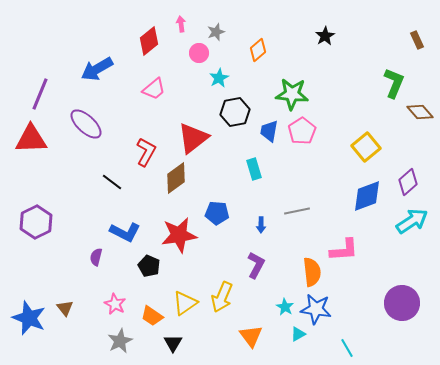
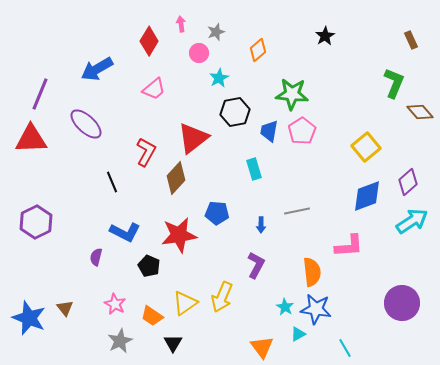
brown rectangle at (417, 40): moved 6 px left
red diamond at (149, 41): rotated 20 degrees counterclockwise
brown diamond at (176, 178): rotated 12 degrees counterclockwise
black line at (112, 182): rotated 30 degrees clockwise
pink L-shape at (344, 250): moved 5 px right, 4 px up
orange triangle at (251, 336): moved 11 px right, 11 px down
cyan line at (347, 348): moved 2 px left
